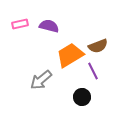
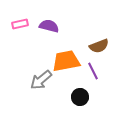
brown semicircle: moved 1 px right
orange trapezoid: moved 4 px left, 6 px down; rotated 20 degrees clockwise
black circle: moved 2 px left
